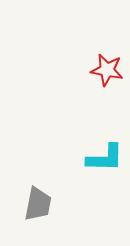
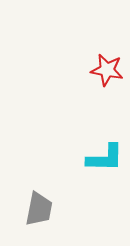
gray trapezoid: moved 1 px right, 5 px down
